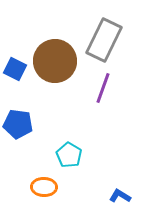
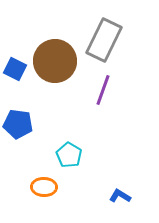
purple line: moved 2 px down
